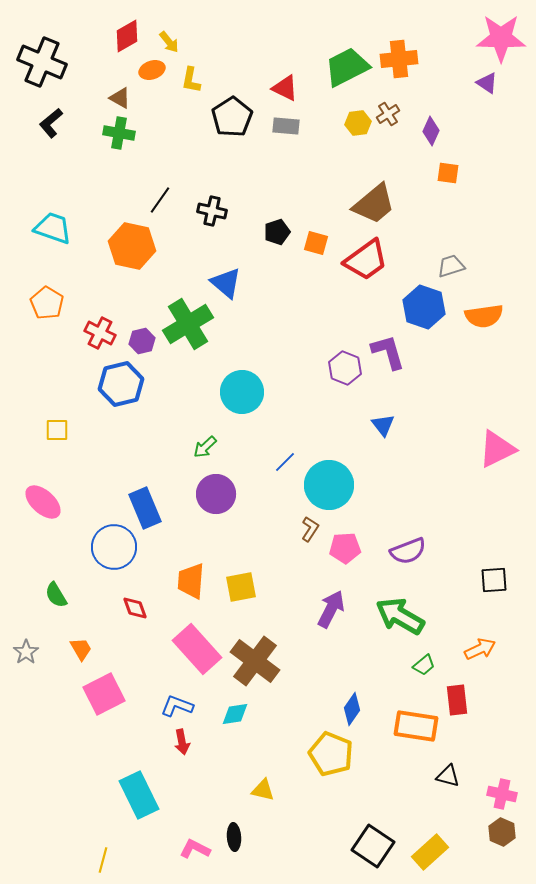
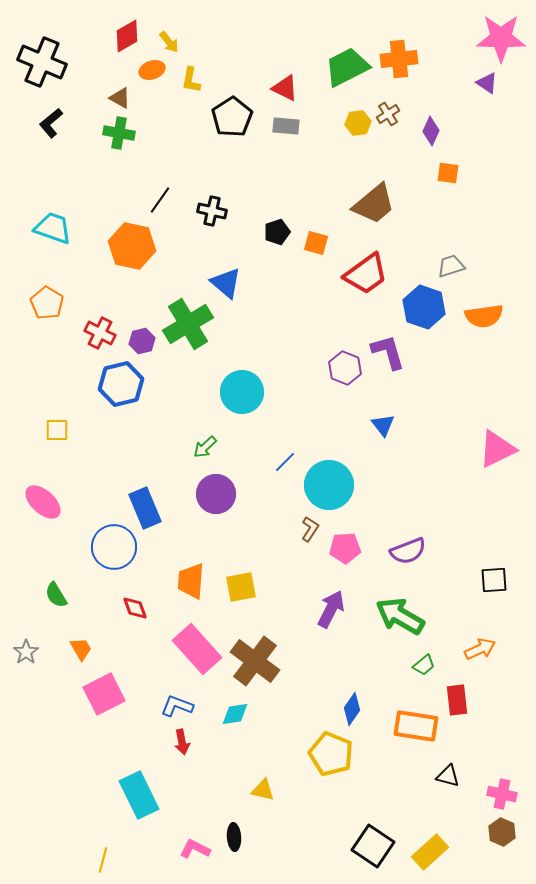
red trapezoid at (366, 260): moved 14 px down
